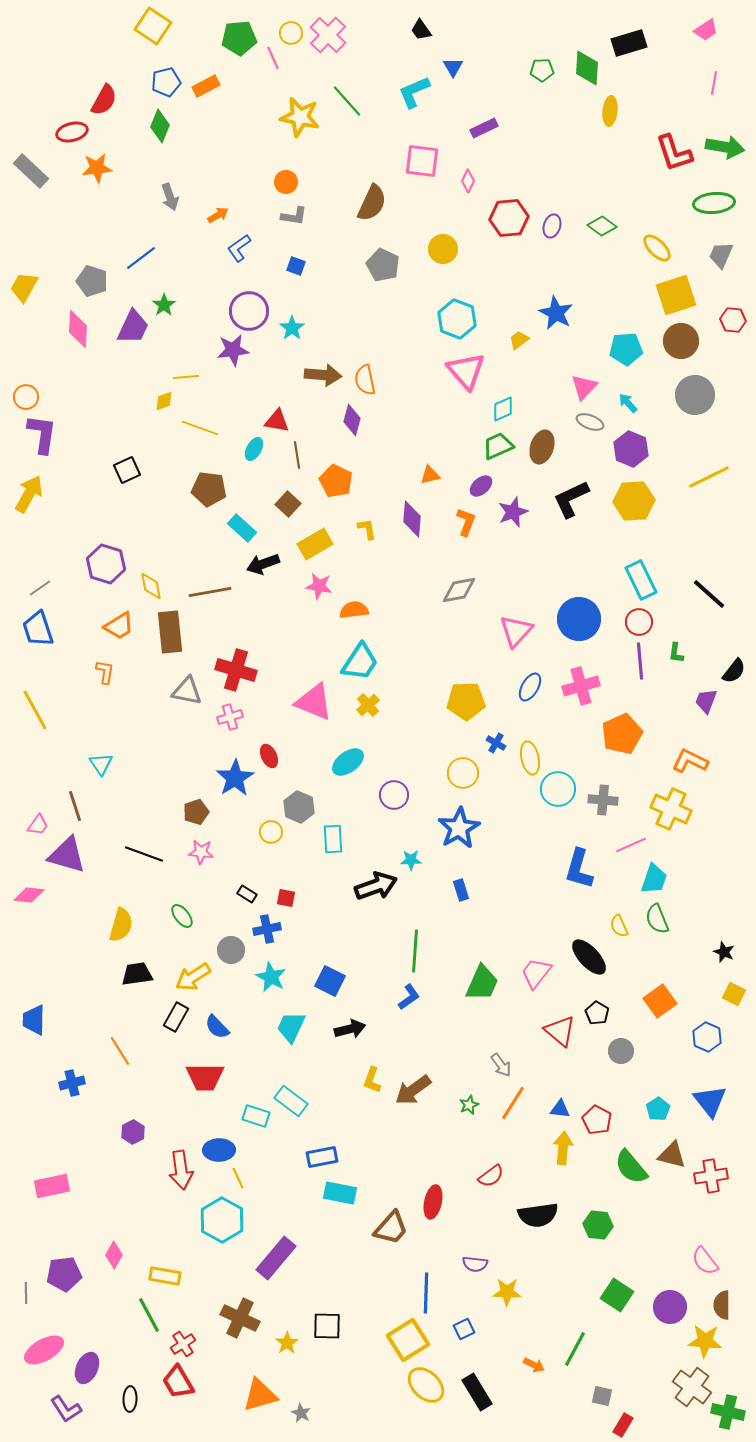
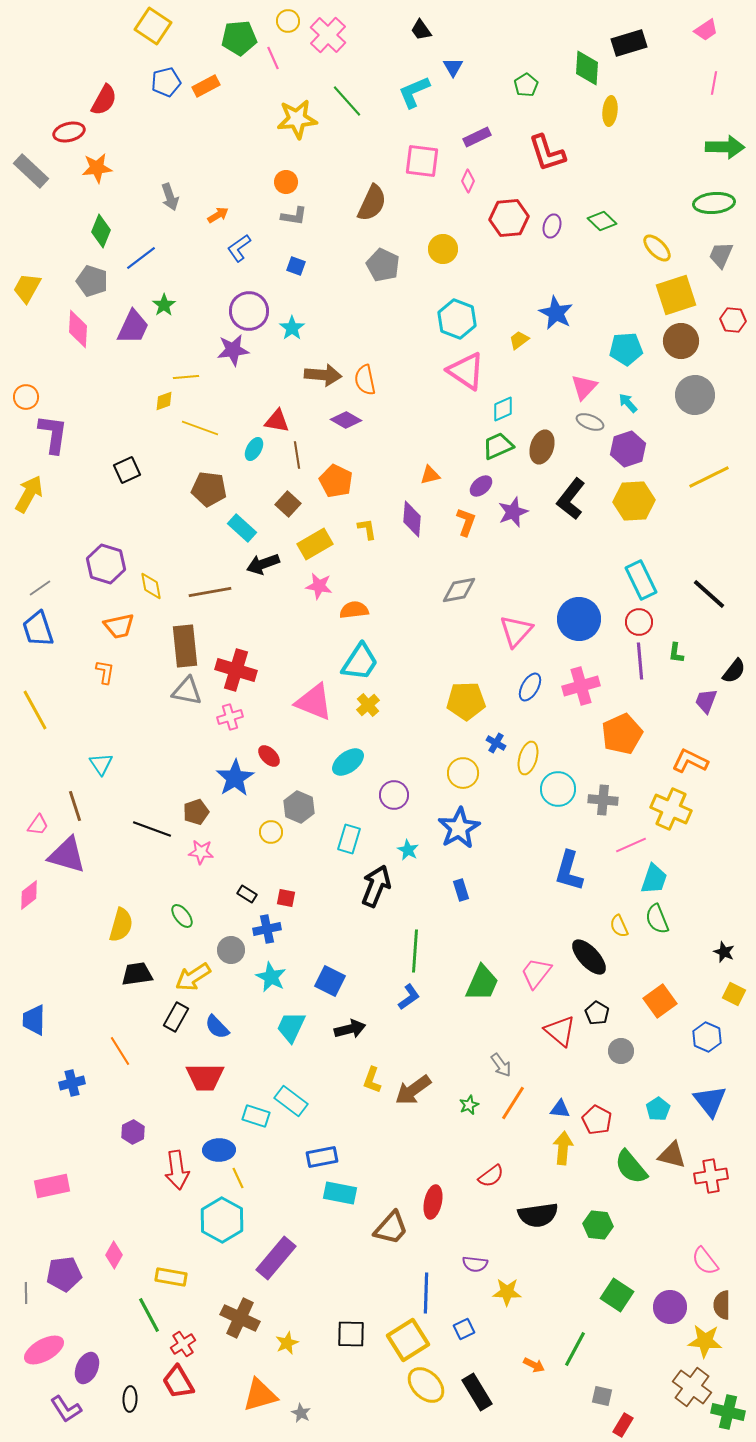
yellow circle at (291, 33): moved 3 px left, 12 px up
green pentagon at (542, 70): moved 16 px left, 15 px down; rotated 30 degrees counterclockwise
yellow star at (300, 117): moved 3 px left, 2 px down; rotated 18 degrees counterclockwise
green diamond at (160, 126): moved 59 px left, 105 px down
purple rectangle at (484, 128): moved 7 px left, 9 px down
red ellipse at (72, 132): moved 3 px left
green arrow at (725, 147): rotated 9 degrees counterclockwise
red L-shape at (674, 153): moved 127 px left
green diamond at (602, 226): moved 5 px up; rotated 8 degrees clockwise
yellow trapezoid at (24, 287): moved 3 px right, 1 px down
pink triangle at (466, 371): rotated 15 degrees counterclockwise
purple diamond at (352, 420): moved 6 px left; rotated 76 degrees counterclockwise
purple L-shape at (42, 434): moved 11 px right
purple hexagon at (631, 449): moved 3 px left; rotated 20 degrees clockwise
black L-shape at (571, 499): rotated 27 degrees counterclockwise
orange trapezoid at (119, 626): rotated 20 degrees clockwise
brown rectangle at (170, 632): moved 15 px right, 14 px down
red ellipse at (269, 756): rotated 20 degrees counterclockwise
yellow ellipse at (530, 758): moved 2 px left; rotated 28 degrees clockwise
cyan rectangle at (333, 839): moved 16 px right; rotated 20 degrees clockwise
black line at (144, 854): moved 8 px right, 25 px up
cyan star at (411, 860): moved 3 px left, 10 px up; rotated 30 degrees clockwise
blue L-shape at (579, 869): moved 10 px left, 2 px down
black arrow at (376, 886): rotated 48 degrees counterclockwise
pink diamond at (29, 895): rotated 44 degrees counterclockwise
red arrow at (181, 1170): moved 4 px left
yellow rectangle at (165, 1276): moved 6 px right, 1 px down
black square at (327, 1326): moved 24 px right, 8 px down
yellow star at (287, 1343): rotated 10 degrees clockwise
